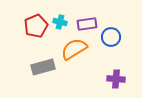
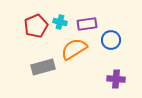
blue circle: moved 3 px down
